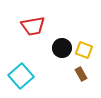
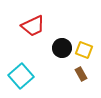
red trapezoid: rotated 15 degrees counterclockwise
